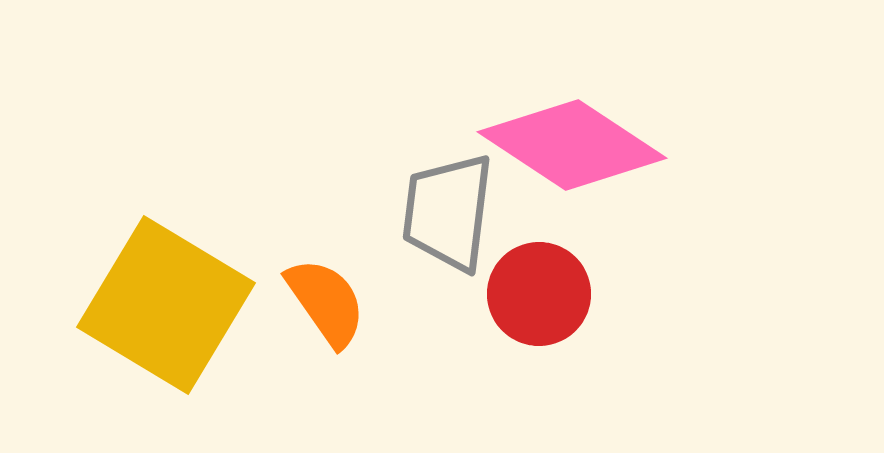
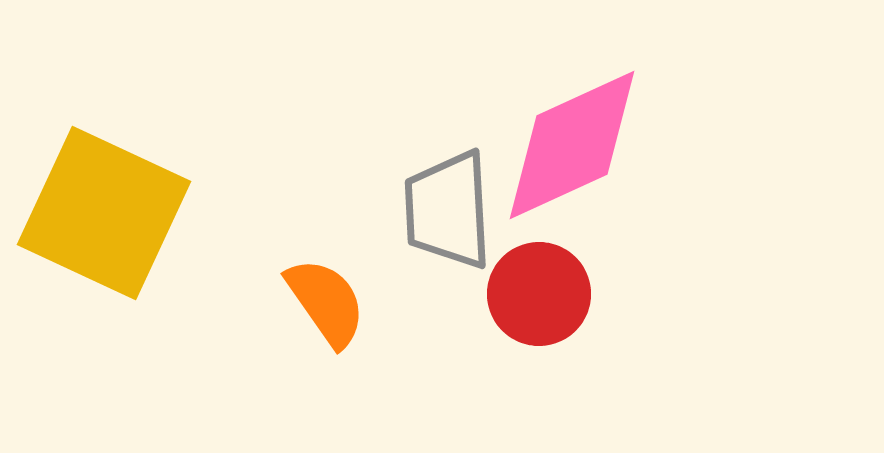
pink diamond: rotated 58 degrees counterclockwise
gray trapezoid: moved 2 px up; rotated 10 degrees counterclockwise
yellow square: moved 62 px left, 92 px up; rotated 6 degrees counterclockwise
